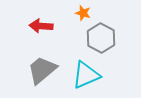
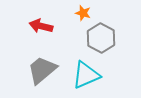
red arrow: rotated 10 degrees clockwise
